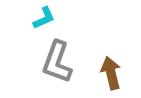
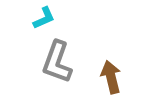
brown arrow: moved 4 px down
